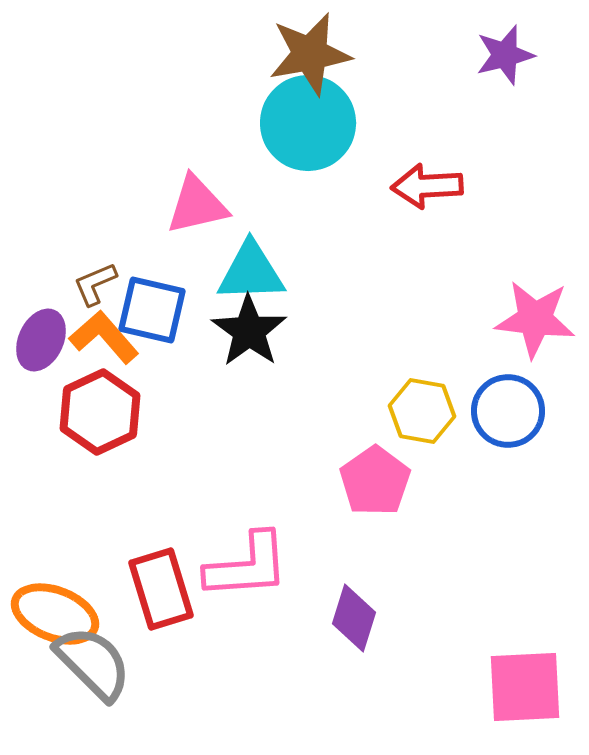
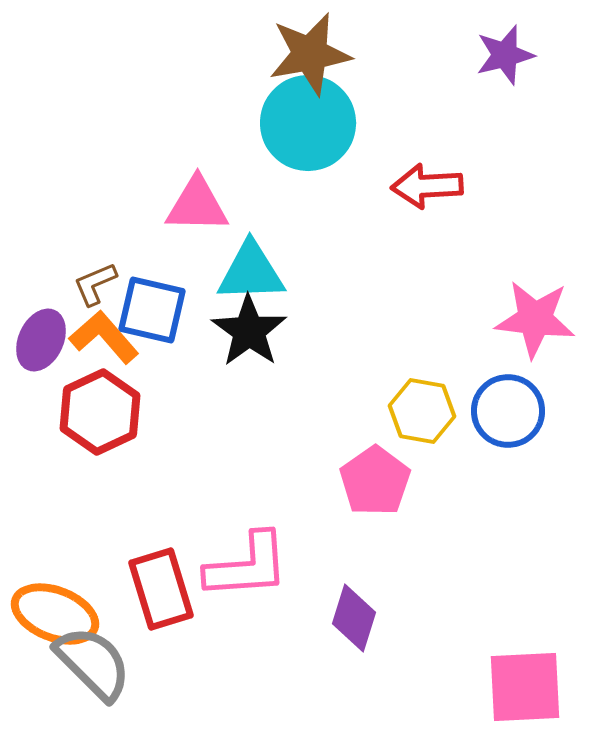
pink triangle: rotated 14 degrees clockwise
